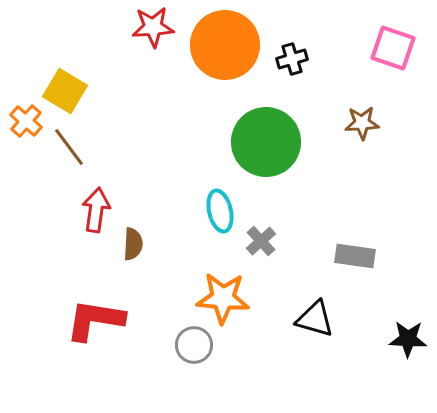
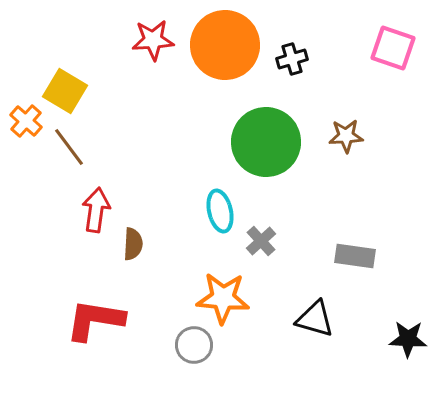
red star: moved 13 px down
brown star: moved 16 px left, 13 px down
